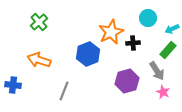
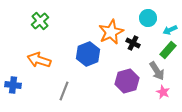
green cross: moved 1 px right, 1 px up
cyan arrow: moved 2 px left, 1 px down
black cross: rotated 32 degrees clockwise
